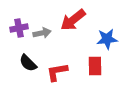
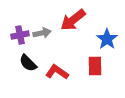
purple cross: moved 1 px right, 7 px down
blue star: rotated 30 degrees counterclockwise
red L-shape: rotated 45 degrees clockwise
